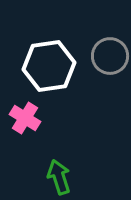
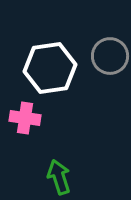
white hexagon: moved 1 px right, 2 px down
pink cross: rotated 24 degrees counterclockwise
